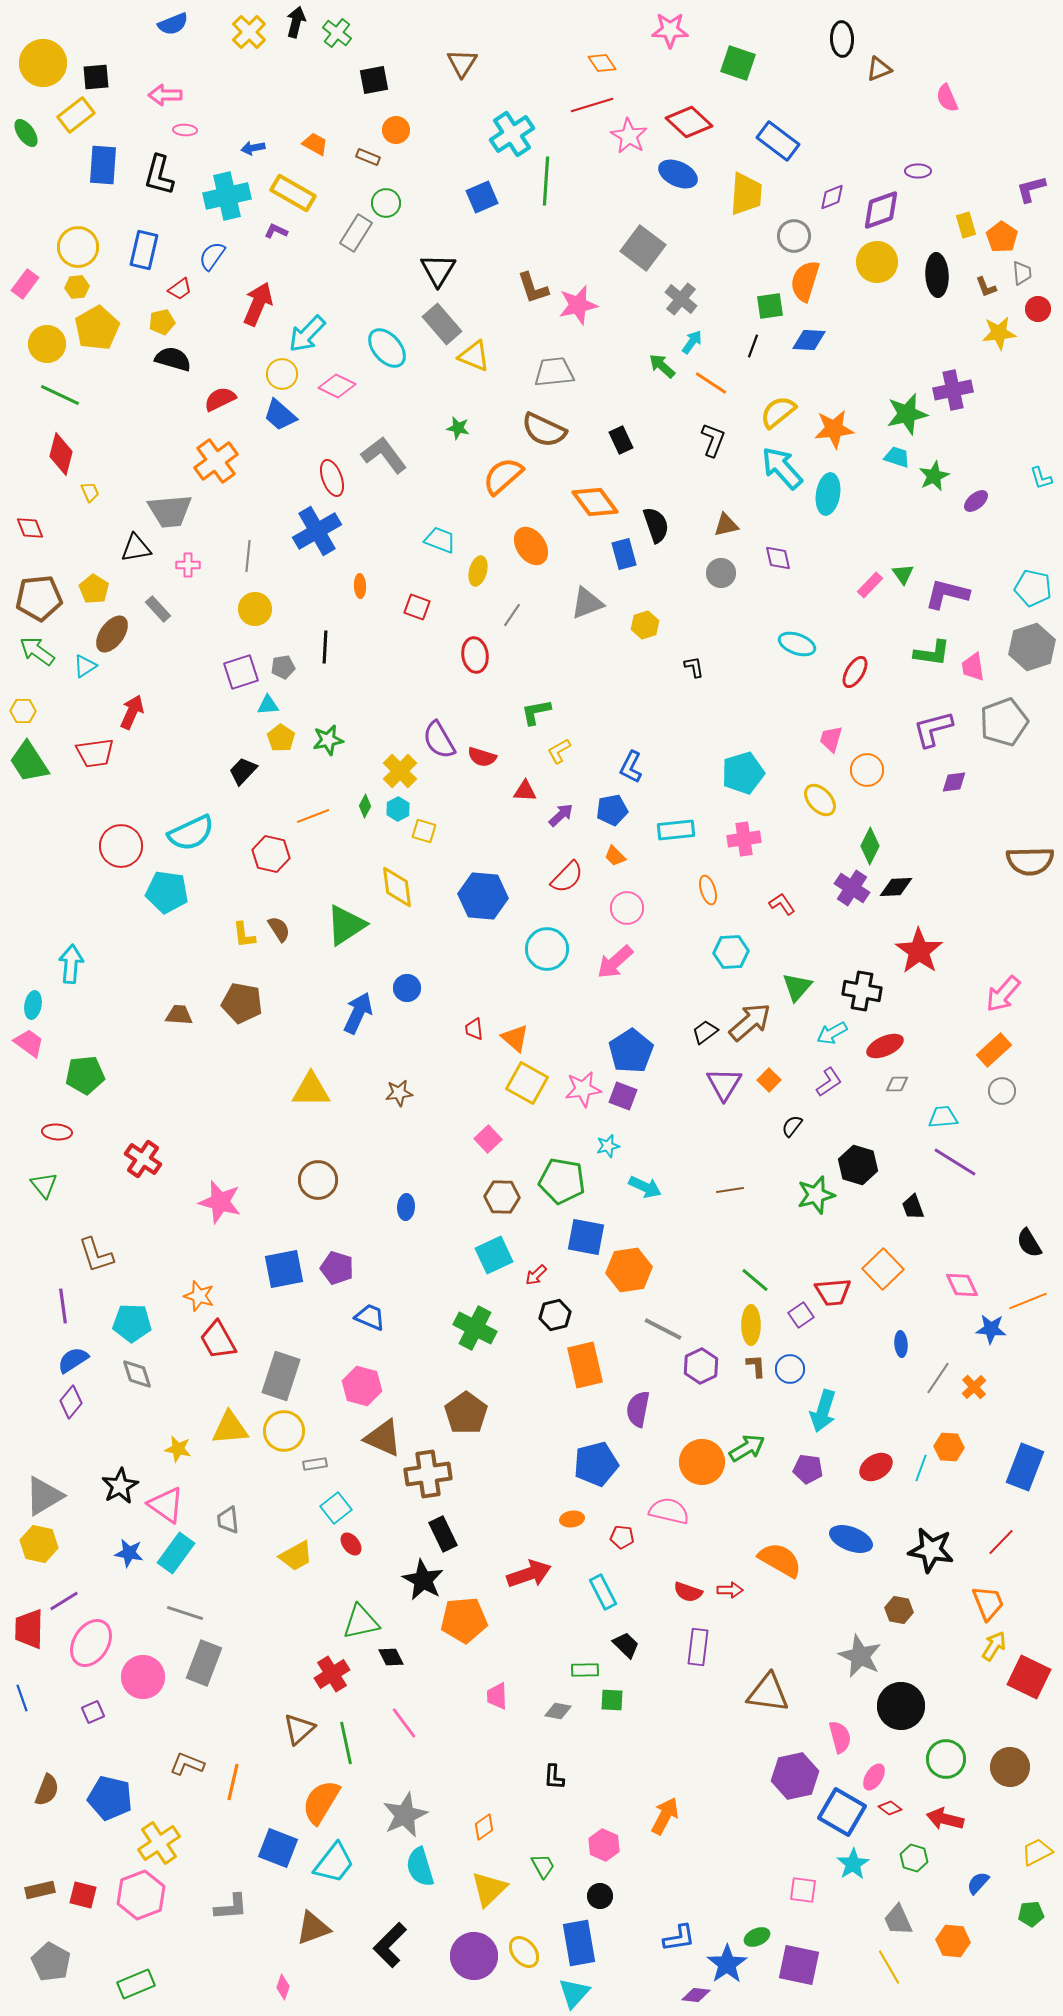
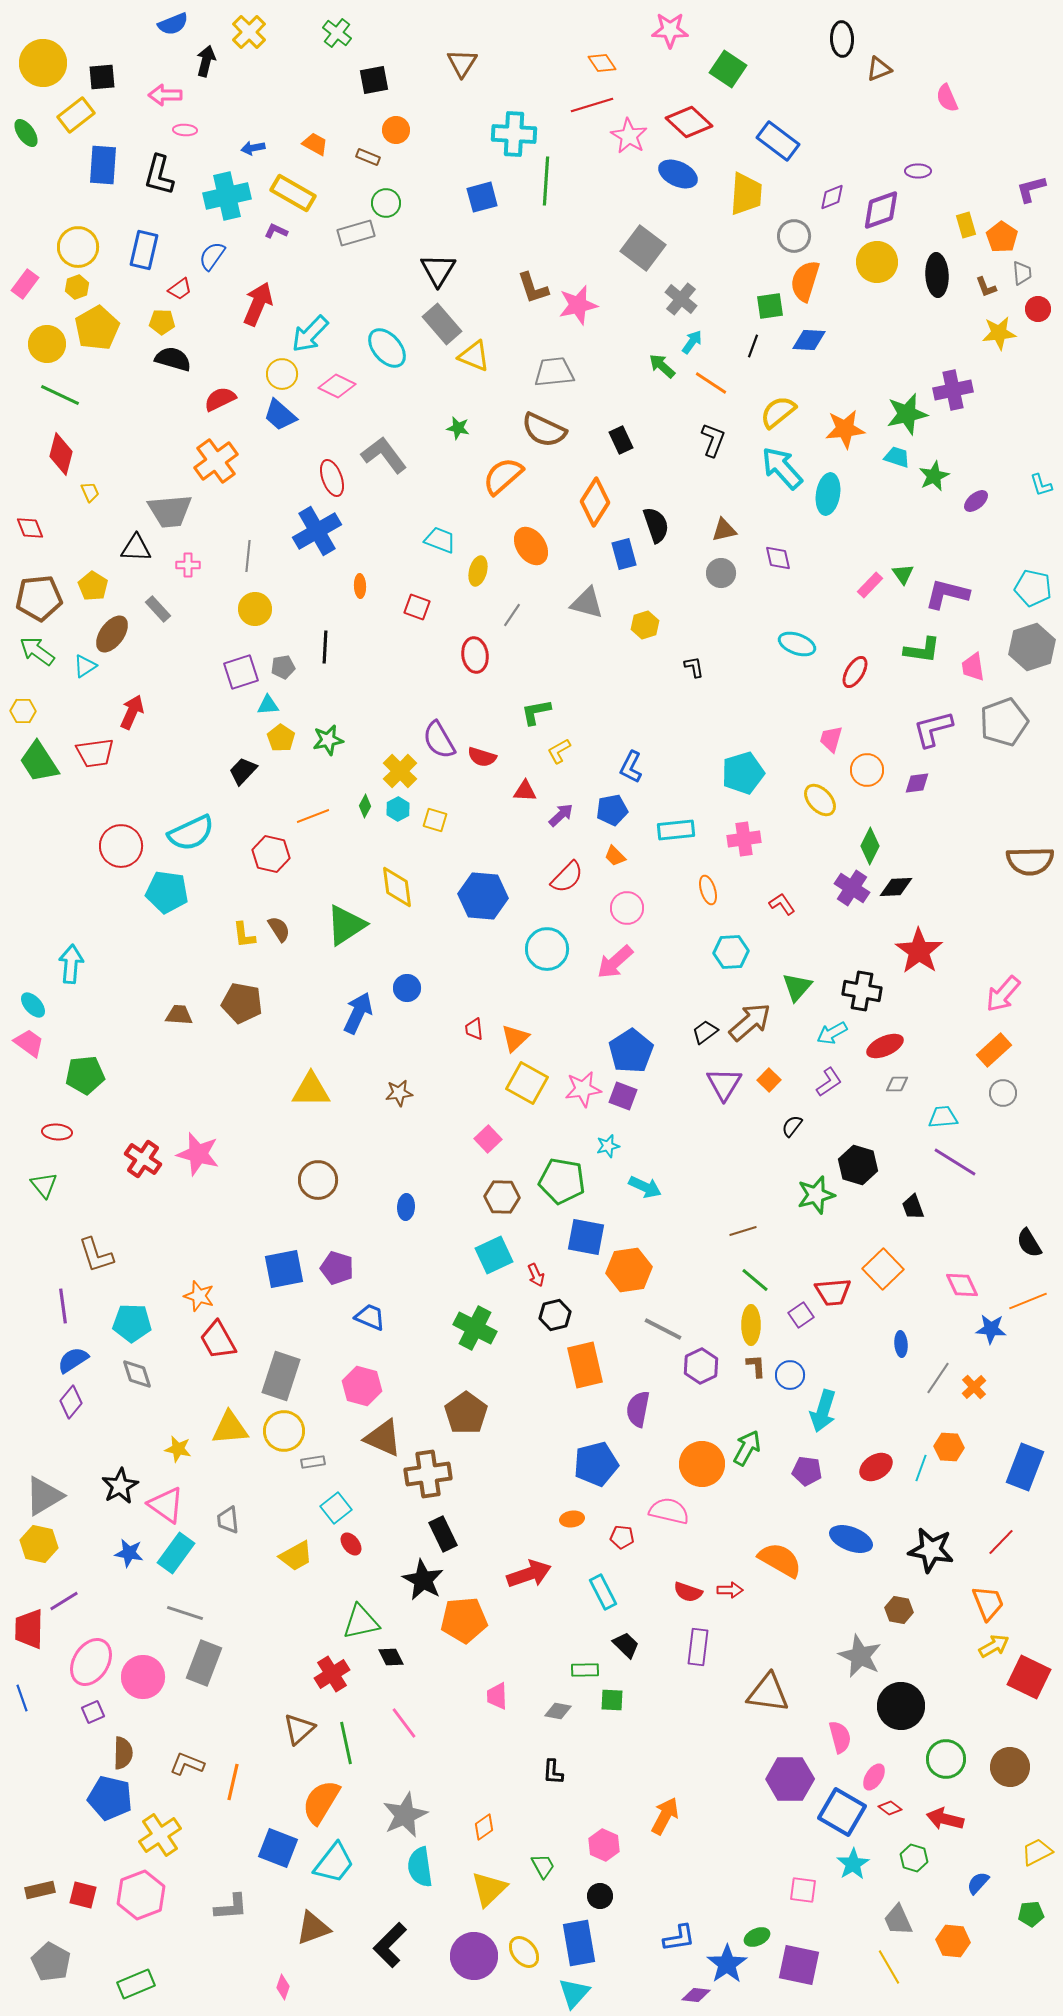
black arrow at (296, 22): moved 90 px left, 39 px down
green square at (738, 63): moved 10 px left, 6 px down; rotated 15 degrees clockwise
black square at (96, 77): moved 6 px right
cyan cross at (512, 134): moved 2 px right; rotated 36 degrees clockwise
blue square at (482, 197): rotated 8 degrees clockwise
gray rectangle at (356, 233): rotated 42 degrees clockwise
yellow hexagon at (77, 287): rotated 15 degrees counterclockwise
yellow pentagon at (162, 322): rotated 15 degrees clockwise
cyan arrow at (307, 334): moved 3 px right
orange star at (834, 429): moved 11 px right
cyan L-shape at (1041, 478): moved 7 px down
orange diamond at (595, 502): rotated 69 degrees clockwise
brown triangle at (726, 525): moved 2 px left, 5 px down
black triangle at (136, 548): rotated 12 degrees clockwise
yellow pentagon at (94, 589): moved 1 px left, 3 px up
gray triangle at (587, 603): rotated 36 degrees clockwise
green L-shape at (932, 653): moved 10 px left, 3 px up
green trapezoid at (29, 762): moved 10 px right
purple diamond at (954, 782): moved 37 px left, 1 px down
yellow square at (424, 831): moved 11 px right, 11 px up
cyan ellipse at (33, 1005): rotated 52 degrees counterclockwise
orange triangle at (515, 1038): rotated 36 degrees clockwise
gray circle at (1002, 1091): moved 1 px right, 2 px down
brown line at (730, 1190): moved 13 px right, 41 px down; rotated 8 degrees counterclockwise
pink star at (220, 1202): moved 22 px left, 48 px up
red arrow at (536, 1275): rotated 70 degrees counterclockwise
blue circle at (790, 1369): moved 6 px down
green arrow at (747, 1448): rotated 30 degrees counterclockwise
orange circle at (702, 1462): moved 2 px down
gray rectangle at (315, 1464): moved 2 px left, 2 px up
purple pentagon at (808, 1469): moved 1 px left, 2 px down
pink ellipse at (91, 1643): moved 19 px down
yellow arrow at (994, 1646): rotated 28 degrees clockwise
purple hexagon at (795, 1776): moved 5 px left, 3 px down; rotated 12 degrees clockwise
black L-shape at (554, 1777): moved 1 px left, 5 px up
brown semicircle at (47, 1790): moved 76 px right, 37 px up; rotated 20 degrees counterclockwise
yellow cross at (159, 1843): moved 1 px right, 8 px up
cyan semicircle at (420, 1867): rotated 9 degrees clockwise
